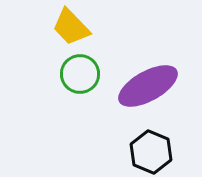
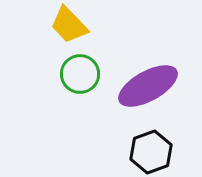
yellow trapezoid: moved 2 px left, 2 px up
black hexagon: rotated 18 degrees clockwise
